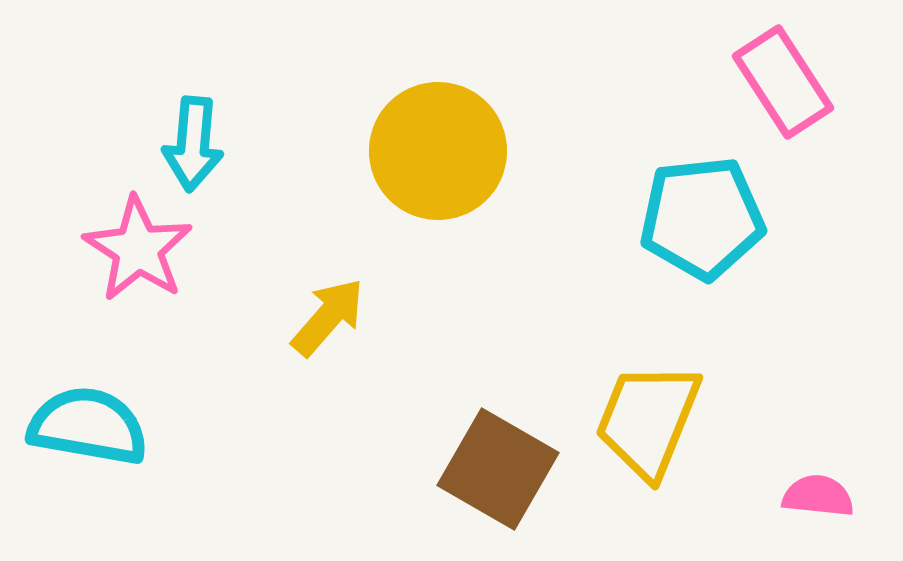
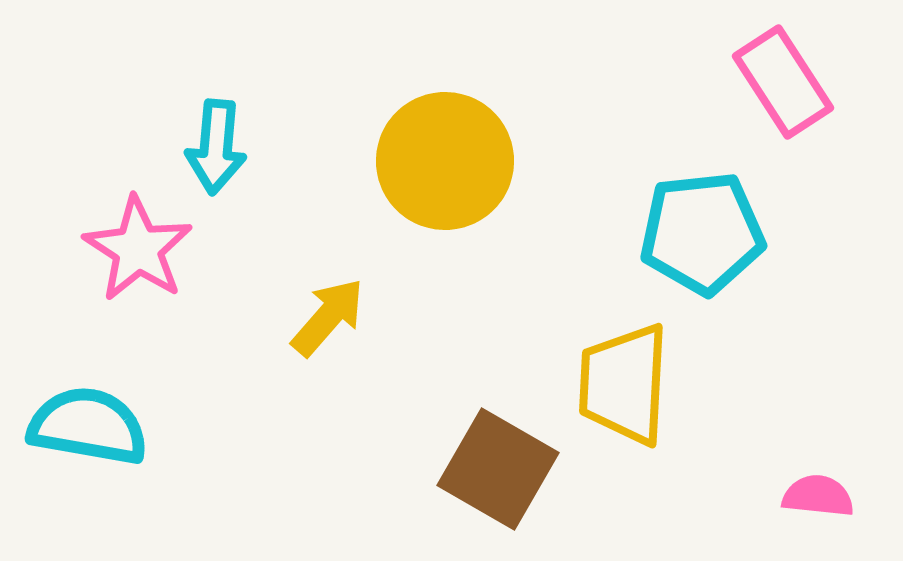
cyan arrow: moved 23 px right, 3 px down
yellow circle: moved 7 px right, 10 px down
cyan pentagon: moved 15 px down
yellow trapezoid: moved 24 px left, 36 px up; rotated 19 degrees counterclockwise
